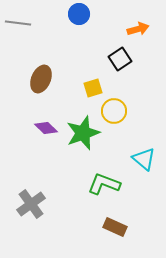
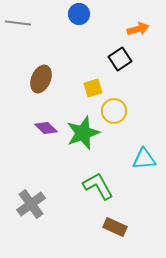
cyan triangle: rotated 45 degrees counterclockwise
green L-shape: moved 6 px left, 2 px down; rotated 40 degrees clockwise
